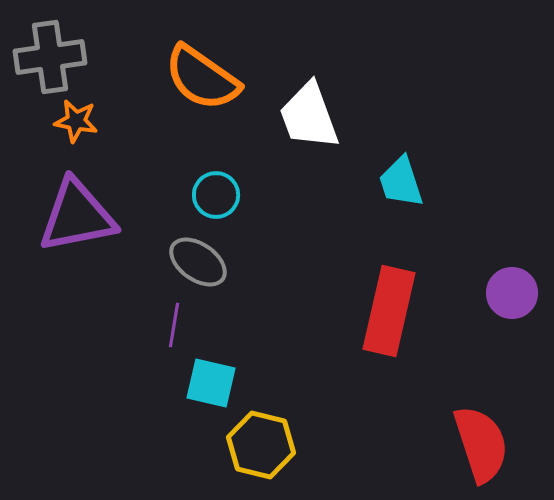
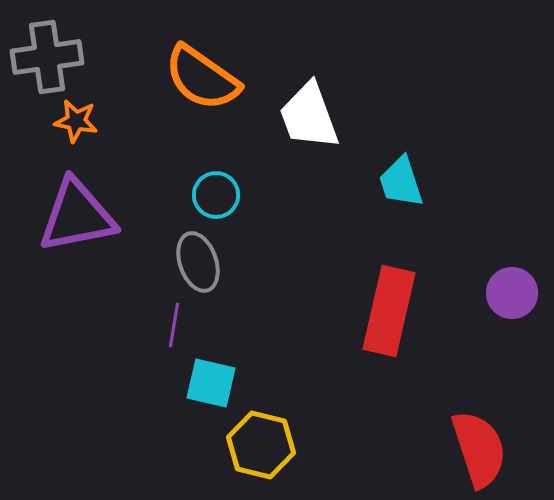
gray cross: moved 3 px left
gray ellipse: rotated 36 degrees clockwise
red semicircle: moved 2 px left, 5 px down
